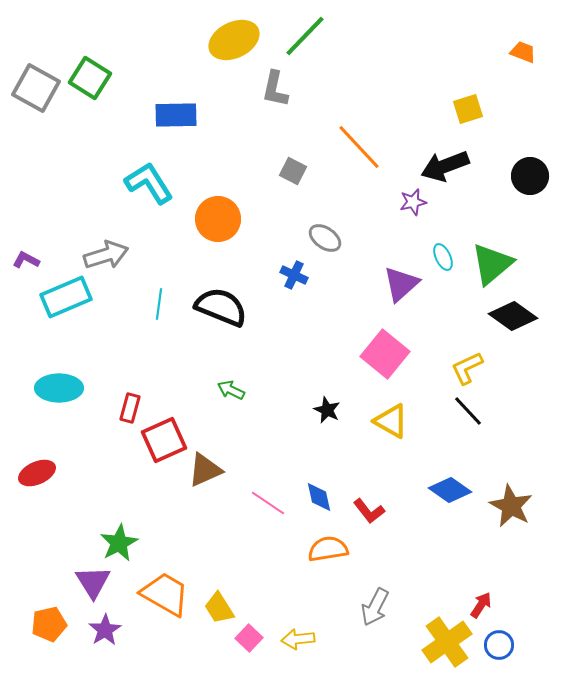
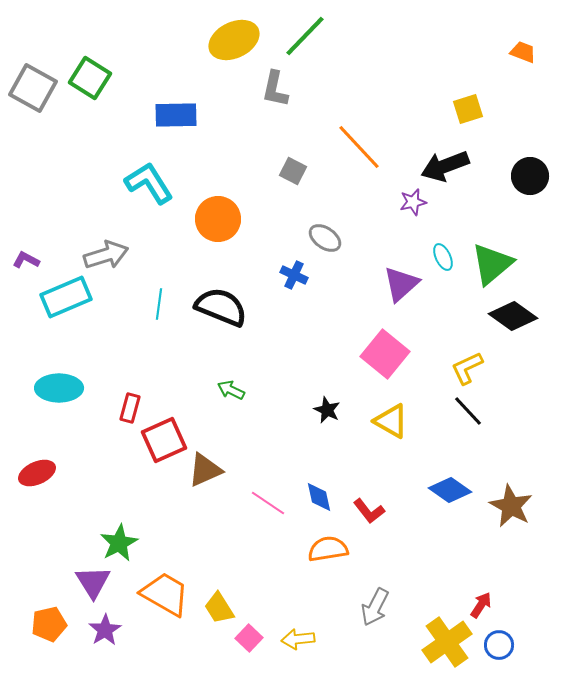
gray square at (36, 88): moved 3 px left
